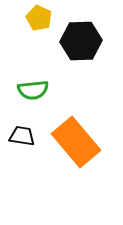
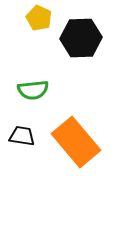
black hexagon: moved 3 px up
